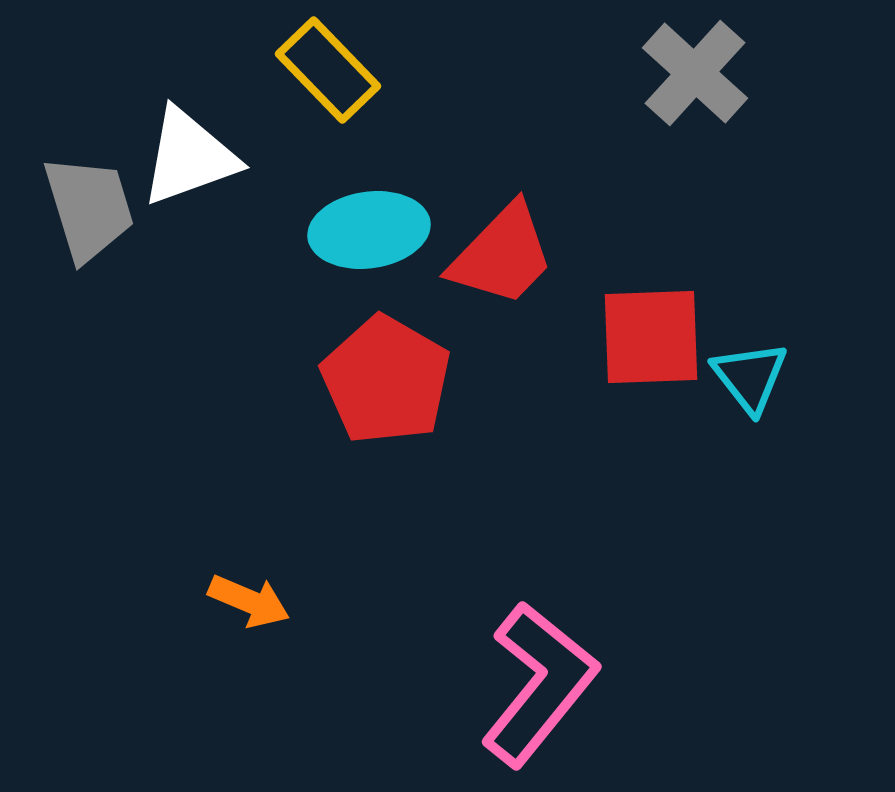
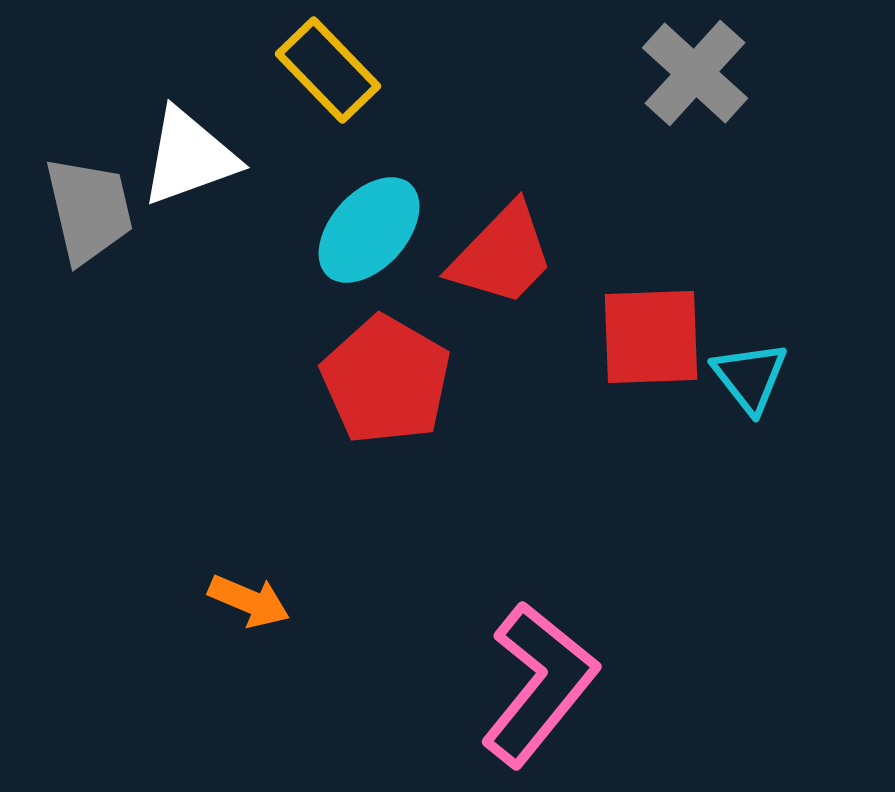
gray trapezoid: moved 2 px down; rotated 4 degrees clockwise
cyan ellipse: rotated 40 degrees counterclockwise
